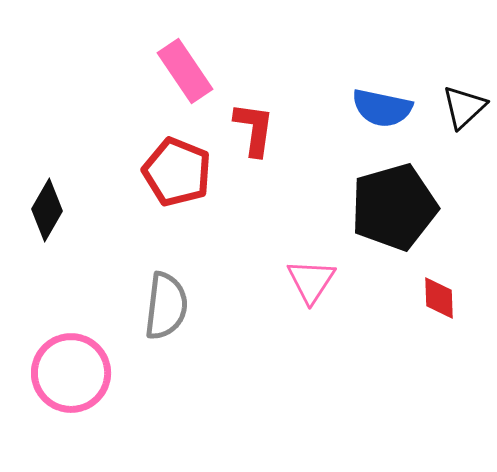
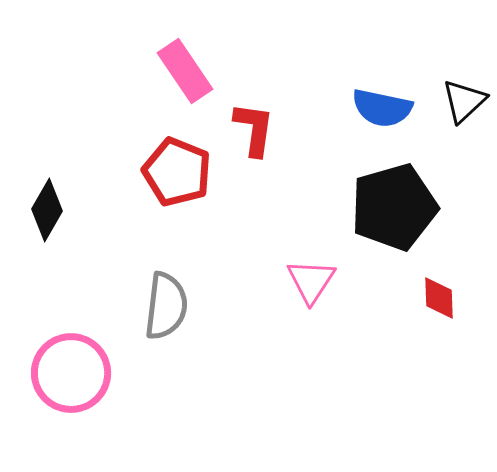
black triangle: moved 6 px up
